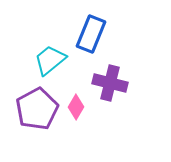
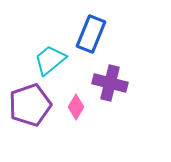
purple pentagon: moved 7 px left, 4 px up; rotated 9 degrees clockwise
